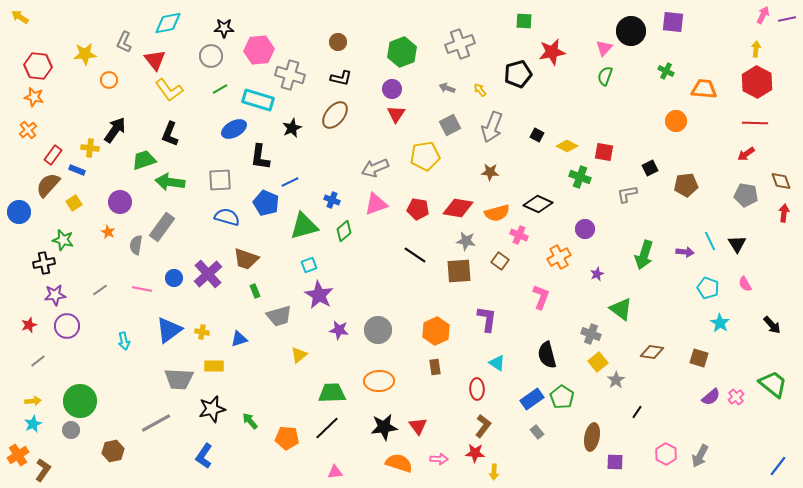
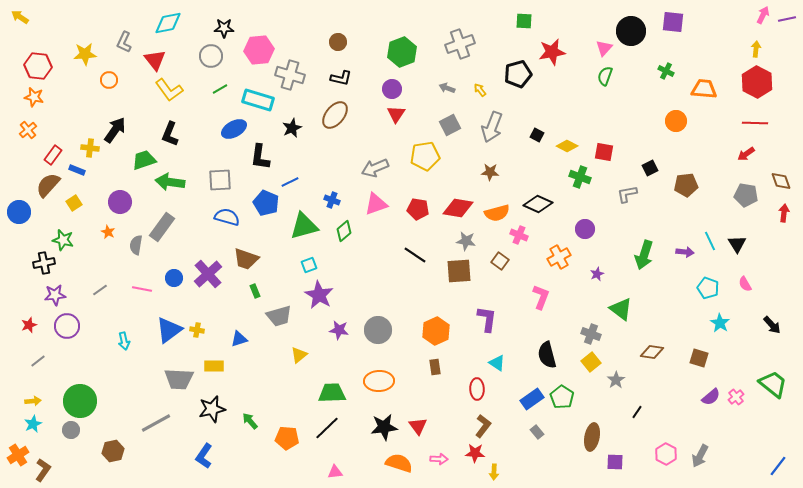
yellow cross at (202, 332): moved 5 px left, 2 px up
yellow square at (598, 362): moved 7 px left
